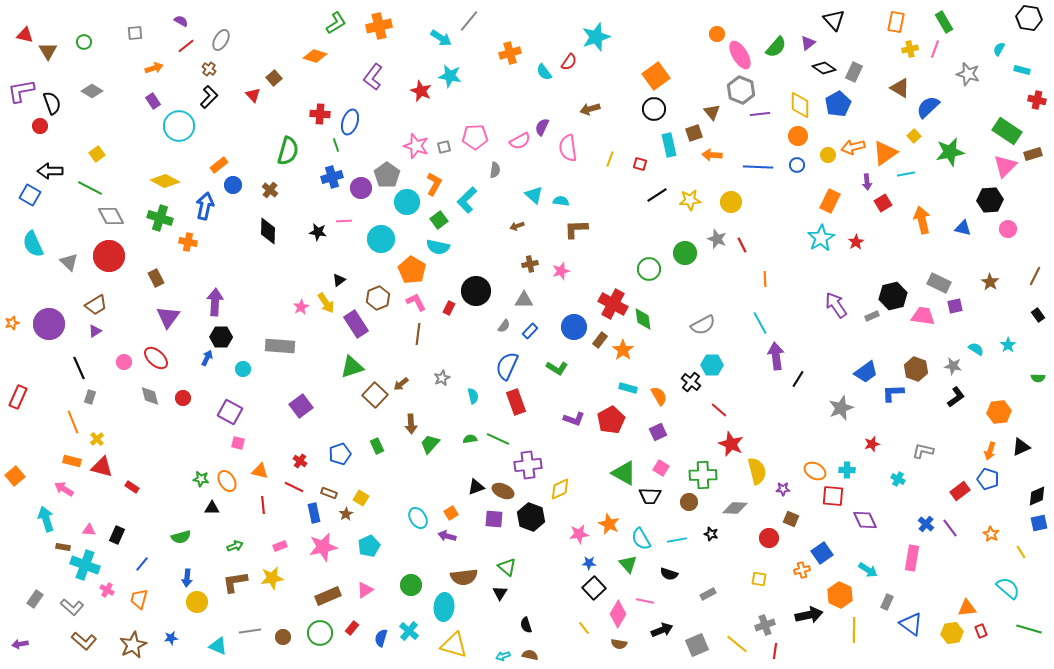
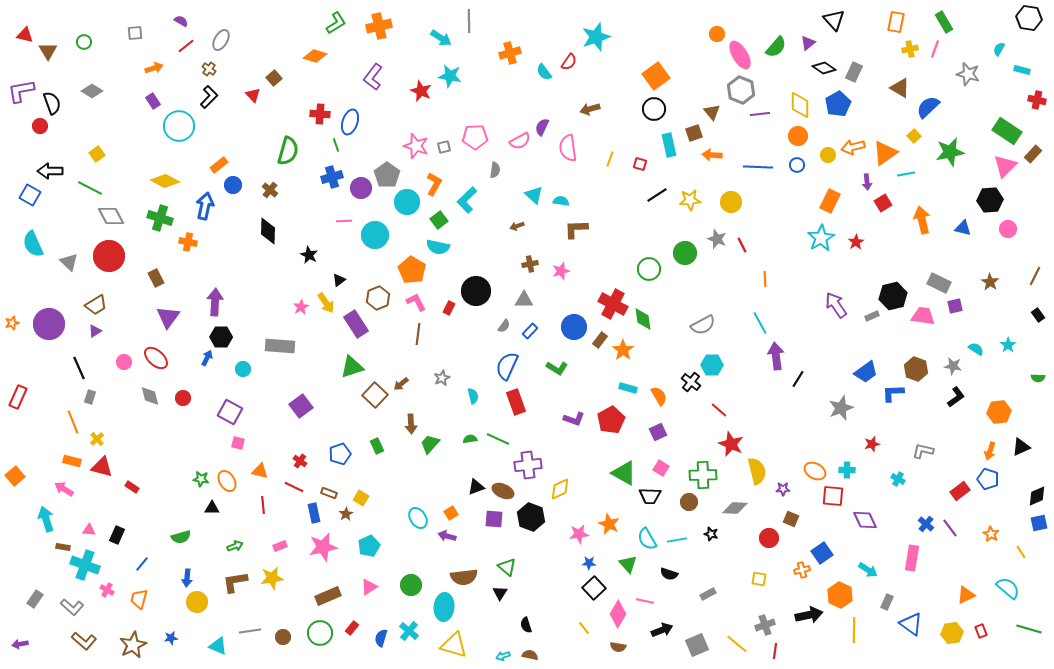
gray line at (469, 21): rotated 40 degrees counterclockwise
brown rectangle at (1033, 154): rotated 30 degrees counterclockwise
black star at (318, 232): moved 9 px left, 23 px down; rotated 18 degrees clockwise
cyan circle at (381, 239): moved 6 px left, 4 px up
cyan semicircle at (641, 539): moved 6 px right
pink triangle at (365, 590): moved 4 px right, 3 px up
orange triangle at (967, 608): moved 1 px left, 13 px up; rotated 18 degrees counterclockwise
brown semicircle at (619, 644): moved 1 px left, 3 px down
